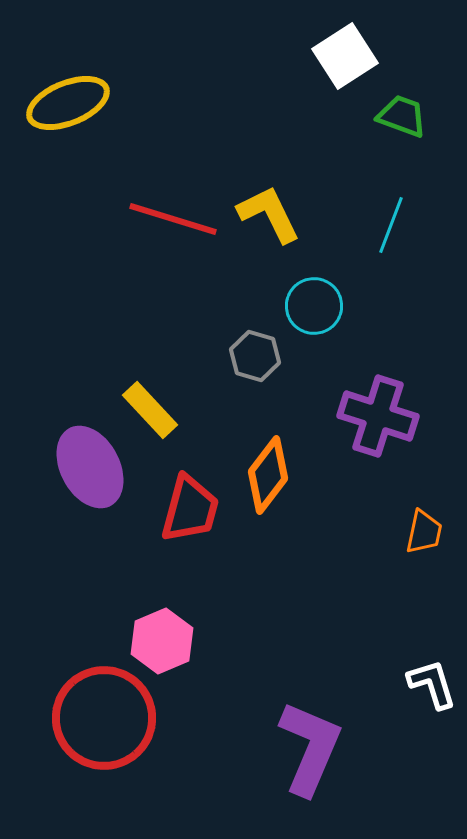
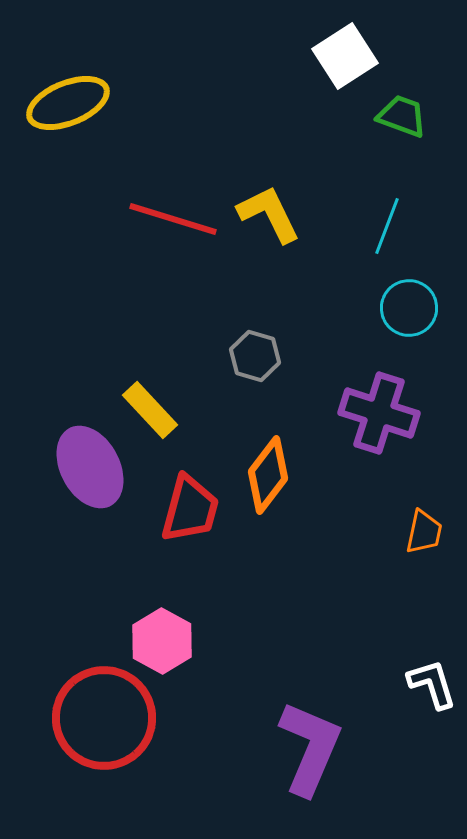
cyan line: moved 4 px left, 1 px down
cyan circle: moved 95 px right, 2 px down
purple cross: moved 1 px right, 3 px up
pink hexagon: rotated 8 degrees counterclockwise
